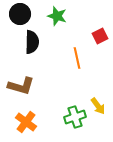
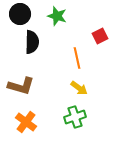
yellow arrow: moved 19 px left, 18 px up; rotated 18 degrees counterclockwise
